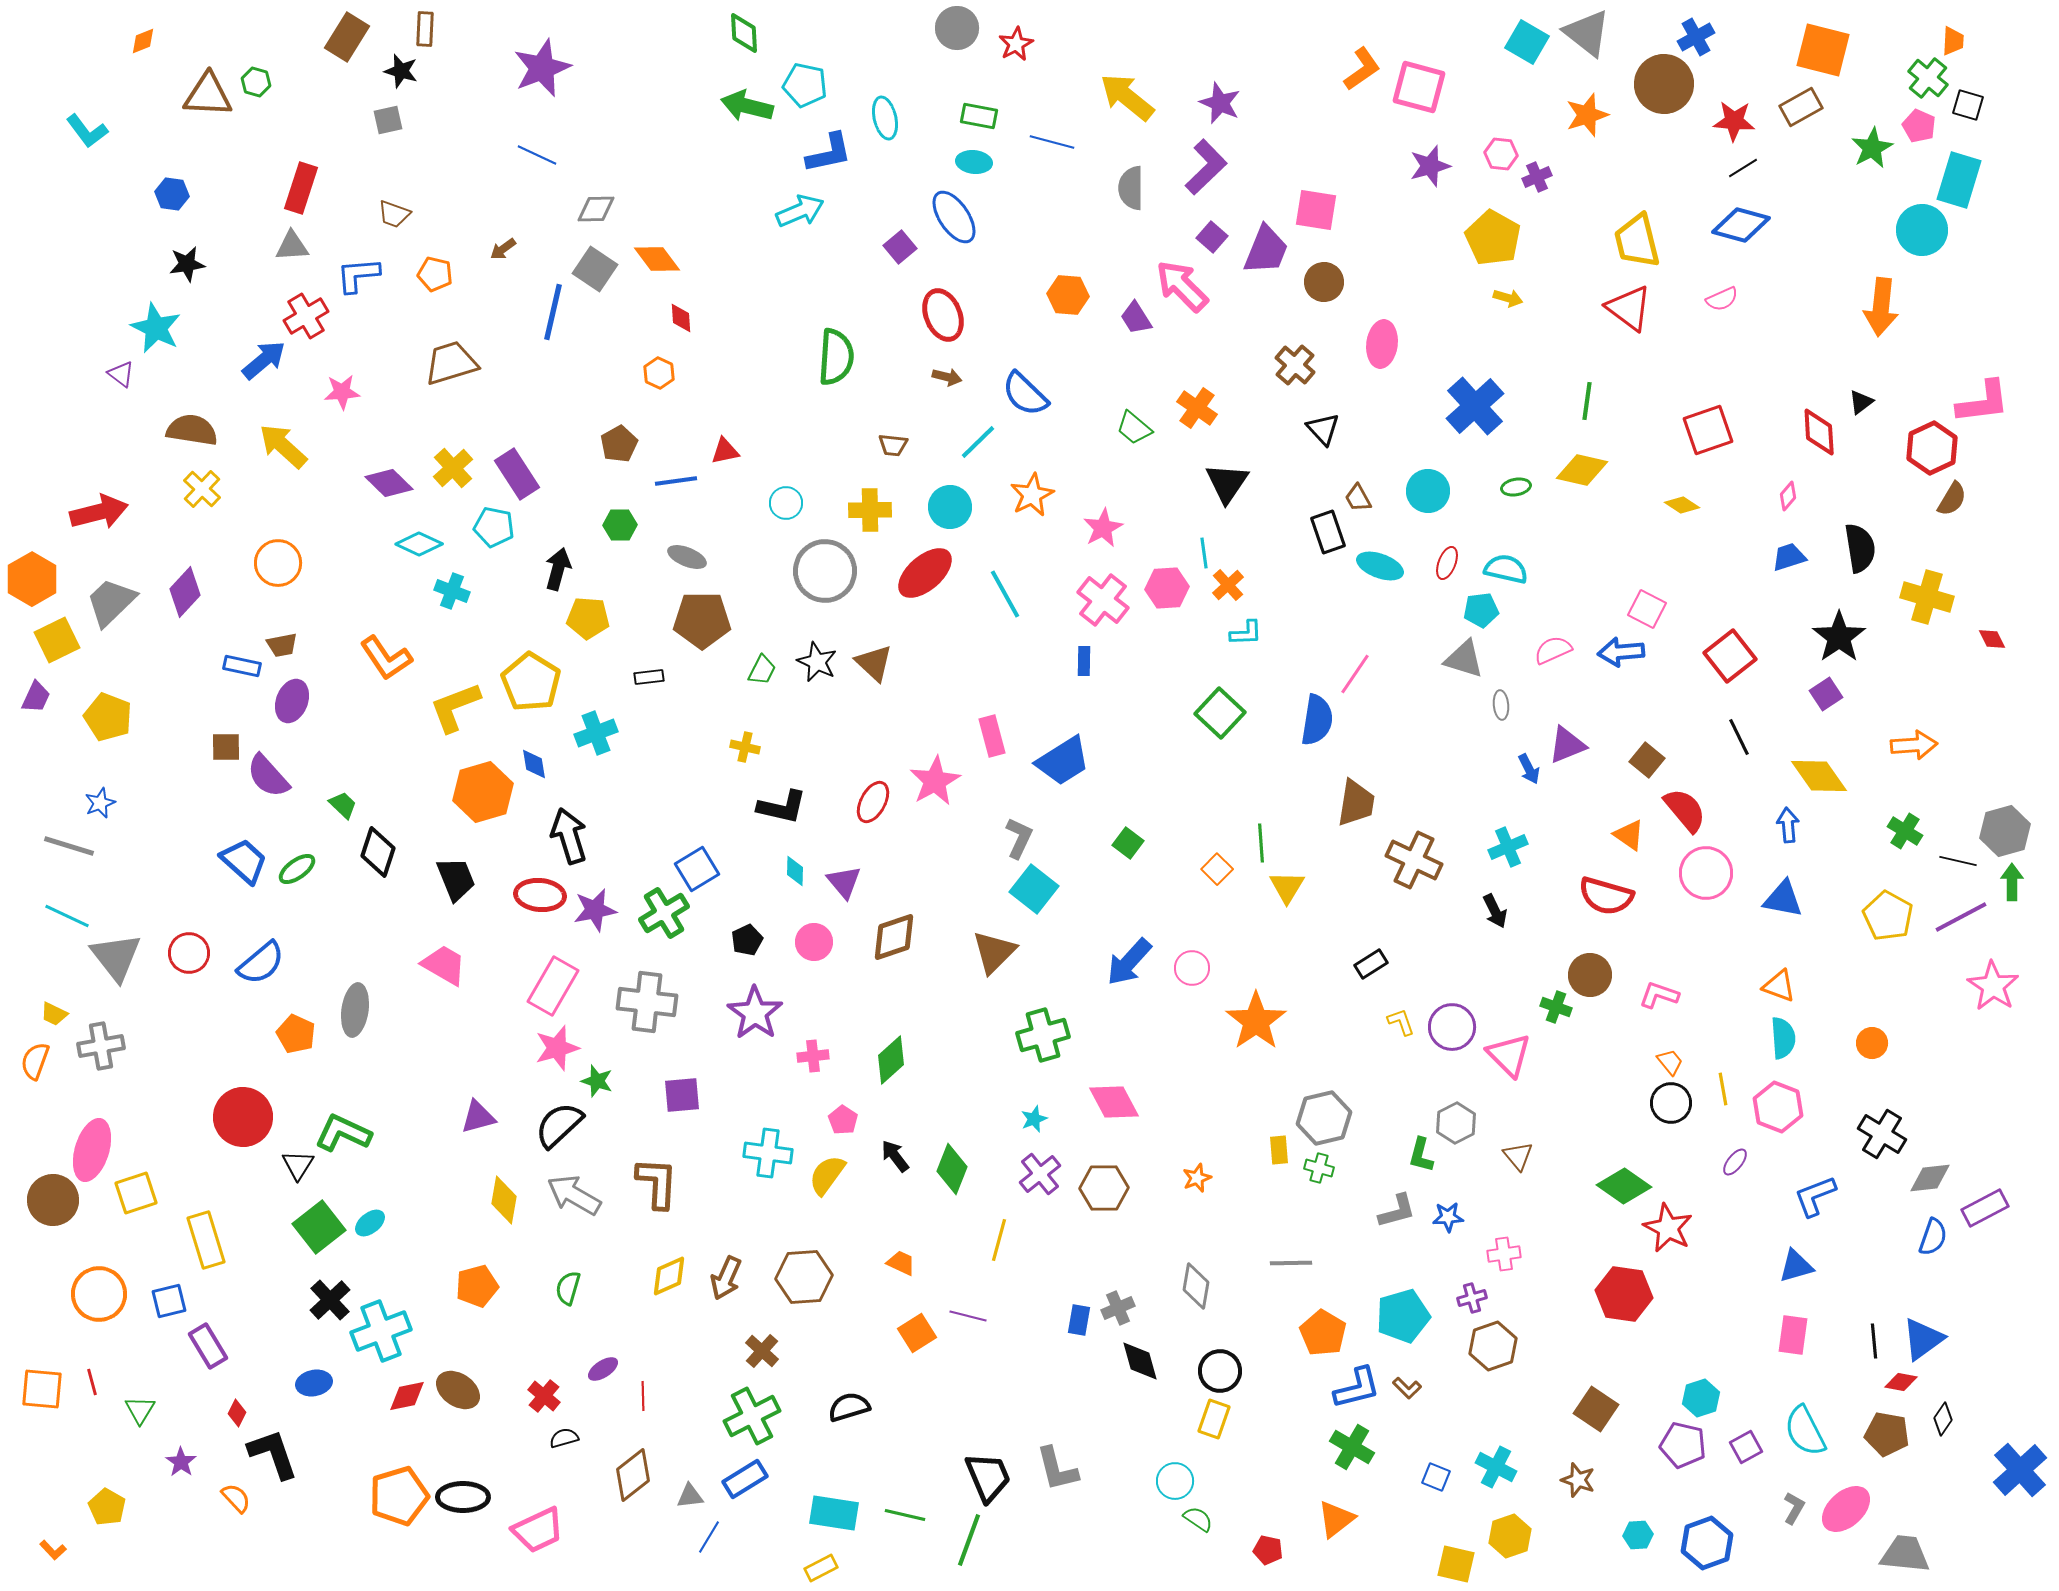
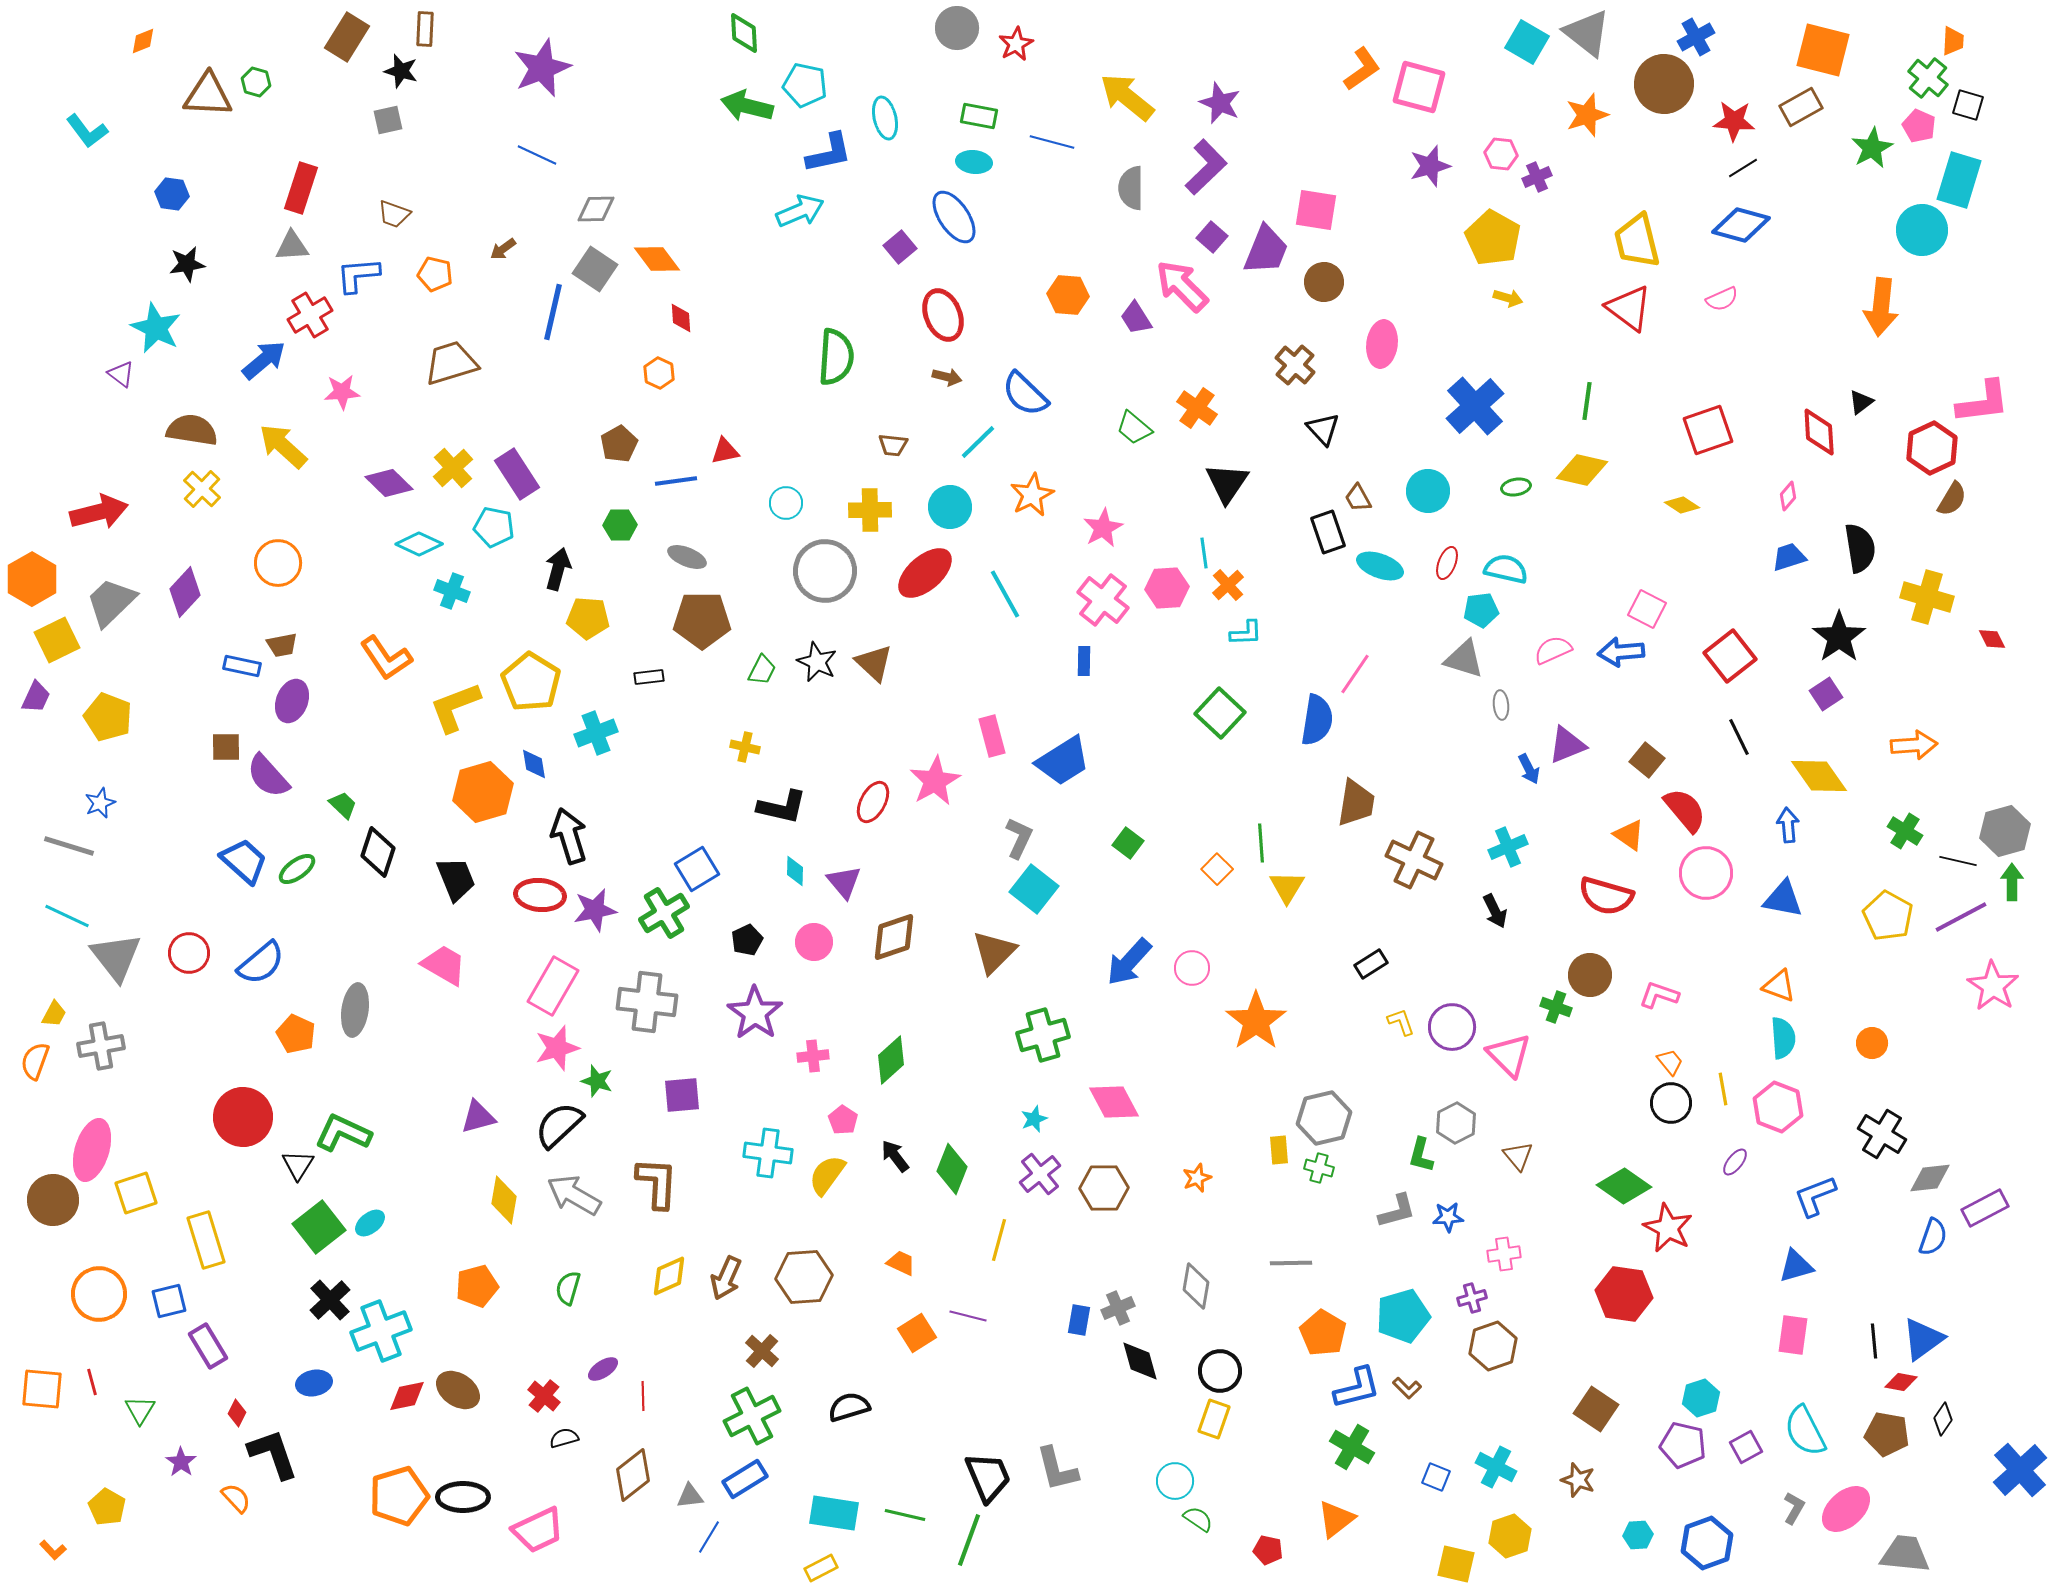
red cross at (306, 316): moved 4 px right, 1 px up
yellow trapezoid at (54, 1014): rotated 88 degrees counterclockwise
